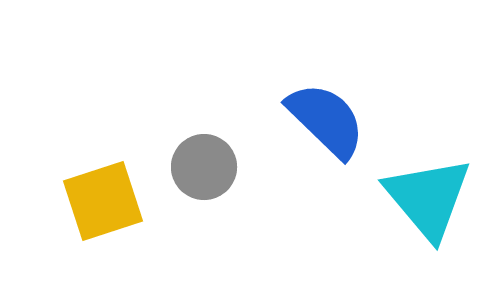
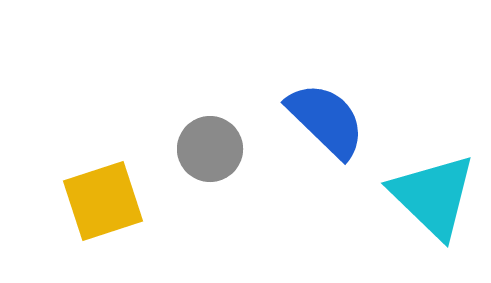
gray circle: moved 6 px right, 18 px up
cyan triangle: moved 5 px right, 2 px up; rotated 6 degrees counterclockwise
